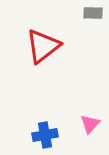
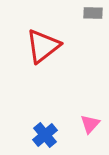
blue cross: rotated 30 degrees counterclockwise
